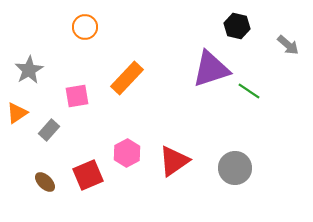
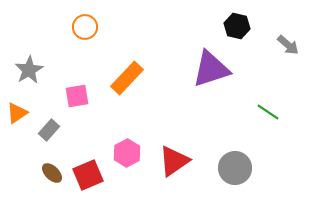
green line: moved 19 px right, 21 px down
brown ellipse: moved 7 px right, 9 px up
